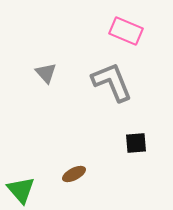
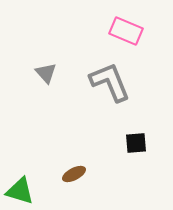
gray L-shape: moved 2 px left
green triangle: moved 1 px left, 1 px down; rotated 32 degrees counterclockwise
